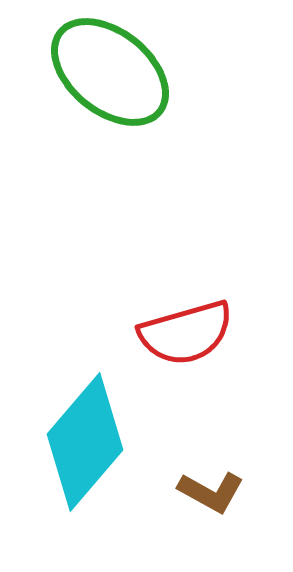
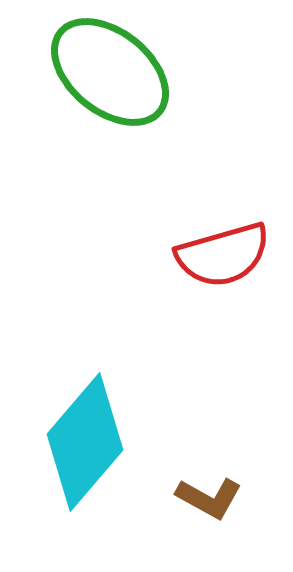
red semicircle: moved 37 px right, 78 px up
brown L-shape: moved 2 px left, 6 px down
